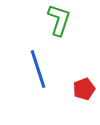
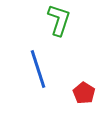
red pentagon: moved 4 px down; rotated 20 degrees counterclockwise
